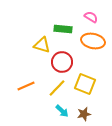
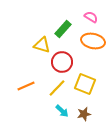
green rectangle: rotated 54 degrees counterclockwise
